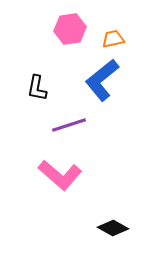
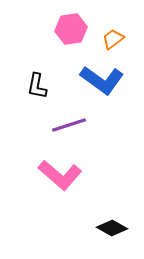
pink hexagon: moved 1 px right
orange trapezoid: rotated 25 degrees counterclockwise
blue L-shape: rotated 105 degrees counterclockwise
black L-shape: moved 2 px up
black diamond: moved 1 px left
